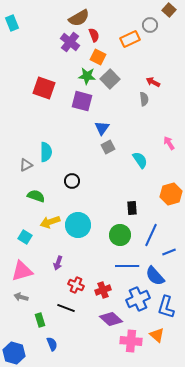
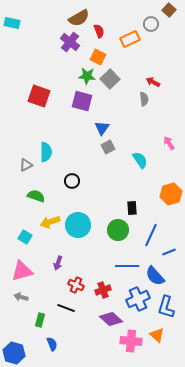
cyan rectangle at (12, 23): rotated 56 degrees counterclockwise
gray circle at (150, 25): moved 1 px right, 1 px up
red semicircle at (94, 35): moved 5 px right, 4 px up
red square at (44, 88): moved 5 px left, 8 px down
green circle at (120, 235): moved 2 px left, 5 px up
green rectangle at (40, 320): rotated 32 degrees clockwise
